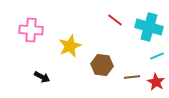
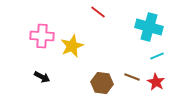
red line: moved 17 px left, 8 px up
pink cross: moved 11 px right, 6 px down
yellow star: moved 2 px right
brown hexagon: moved 18 px down
brown line: rotated 28 degrees clockwise
